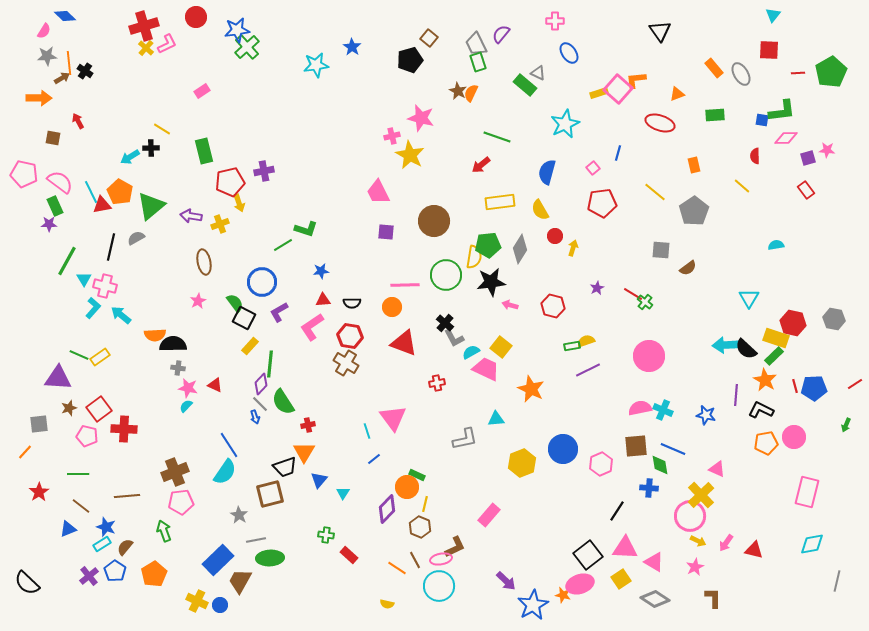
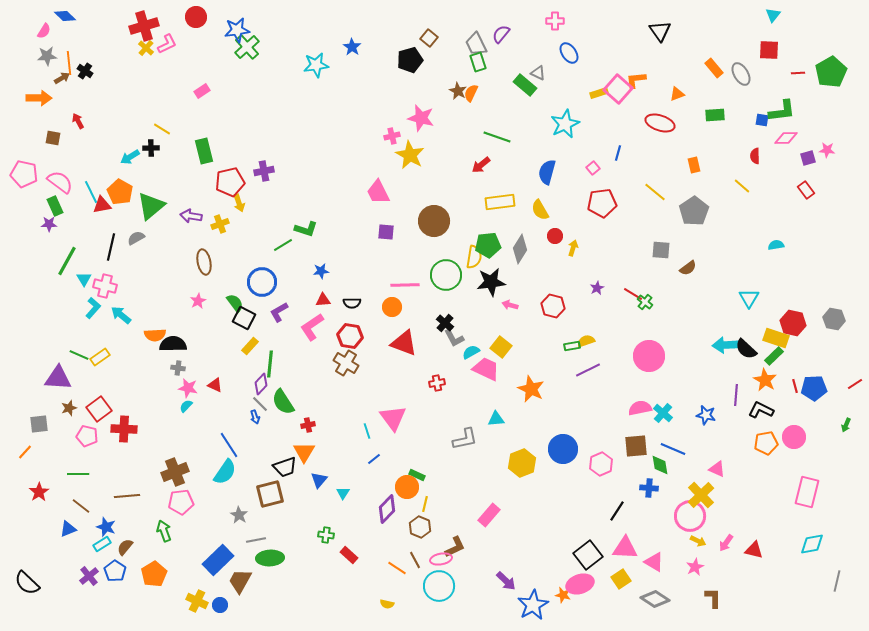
cyan cross at (663, 410): moved 3 px down; rotated 18 degrees clockwise
